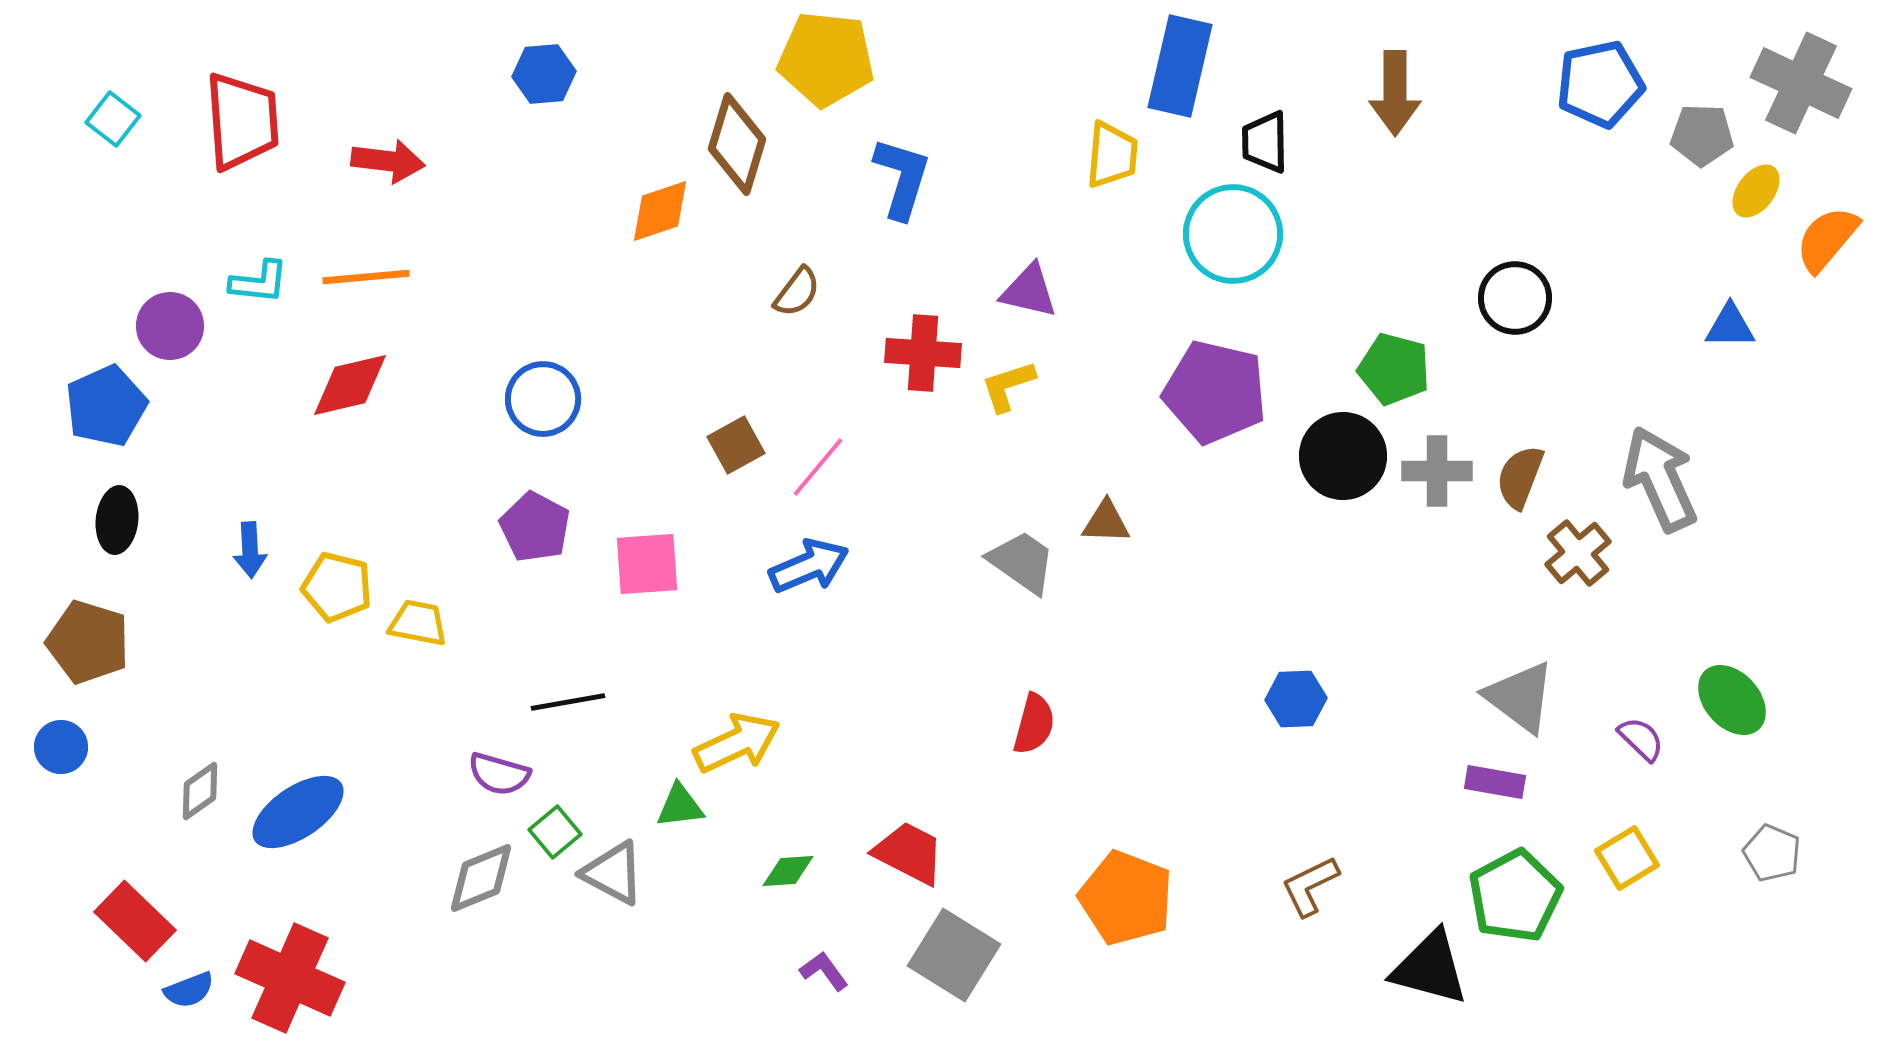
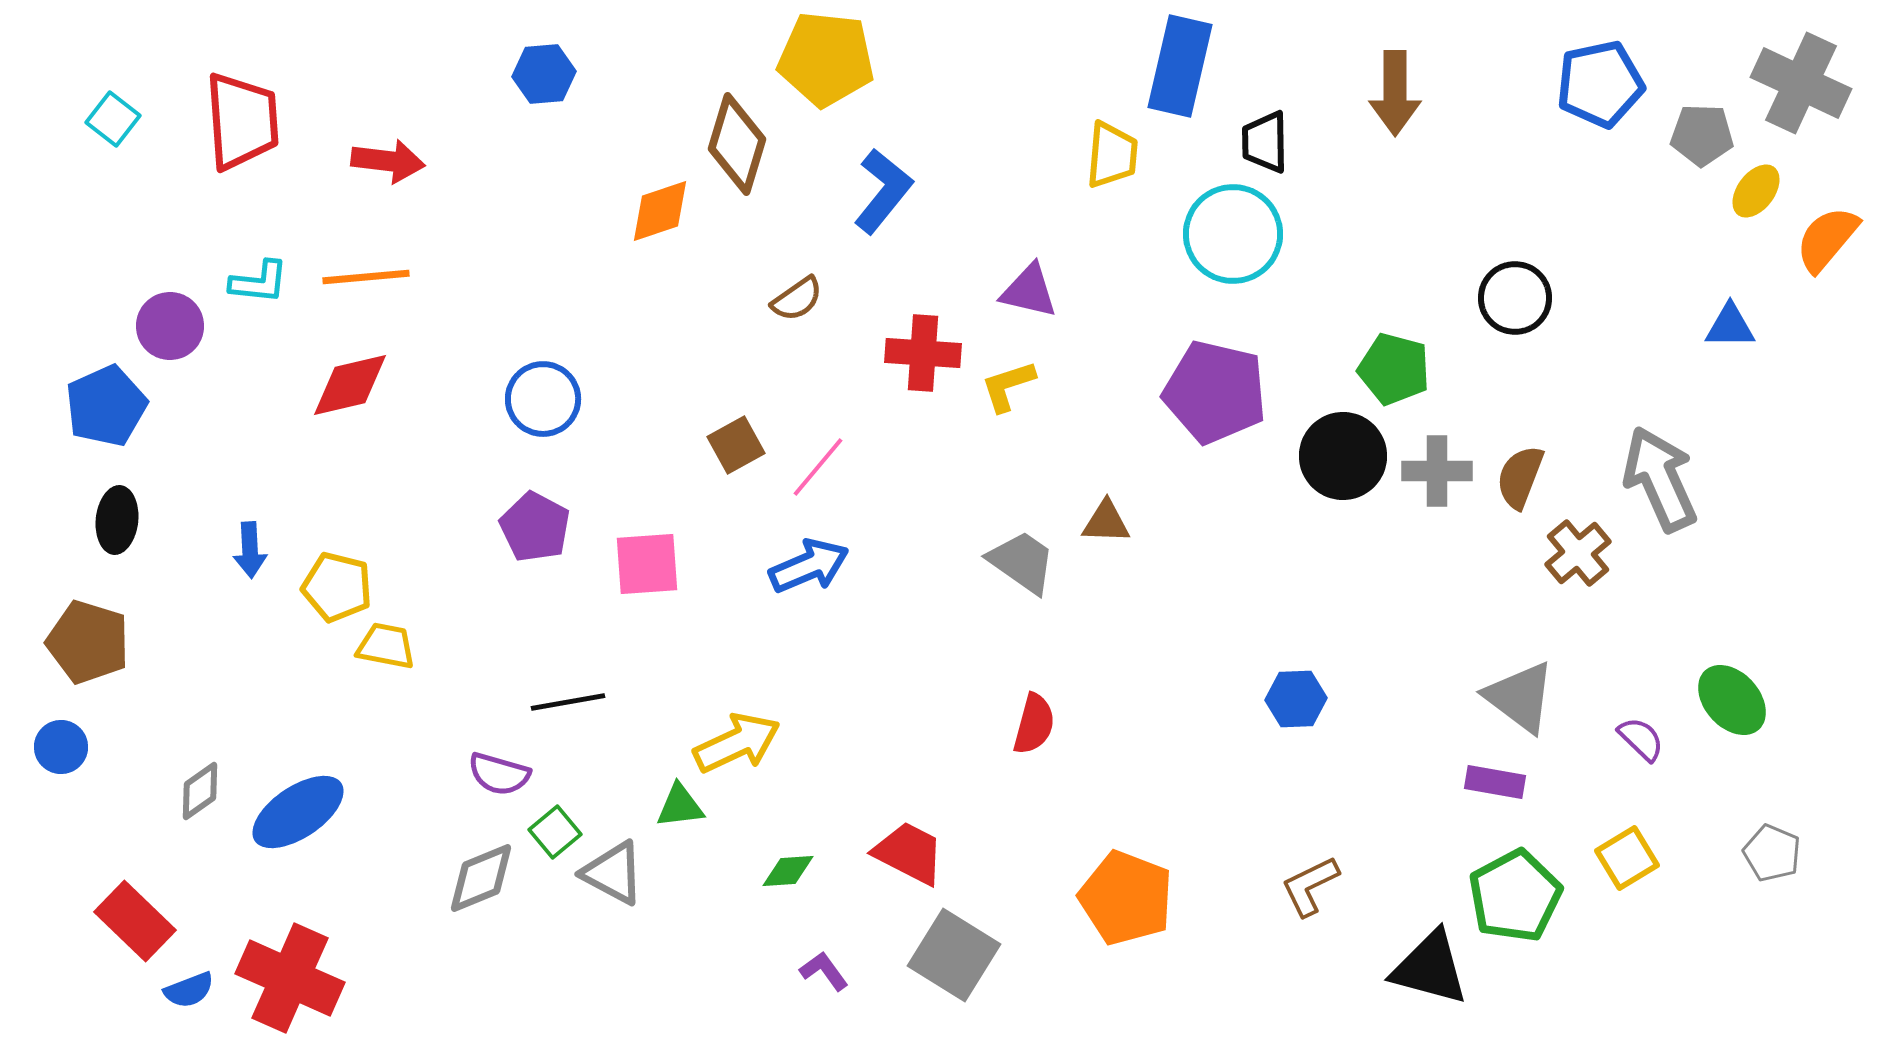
blue L-shape at (902, 178): moved 19 px left, 13 px down; rotated 22 degrees clockwise
brown semicircle at (797, 292): moved 7 px down; rotated 18 degrees clockwise
yellow trapezoid at (418, 623): moved 32 px left, 23 px down
